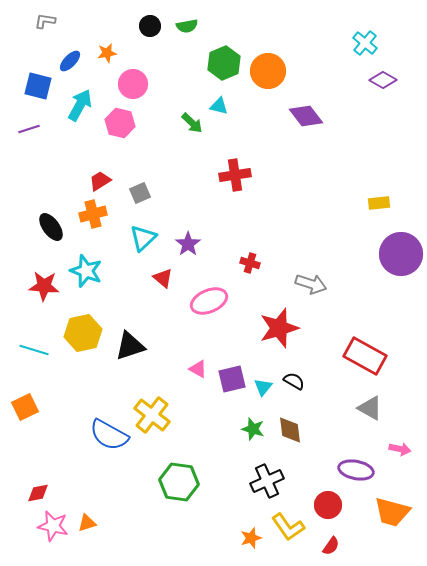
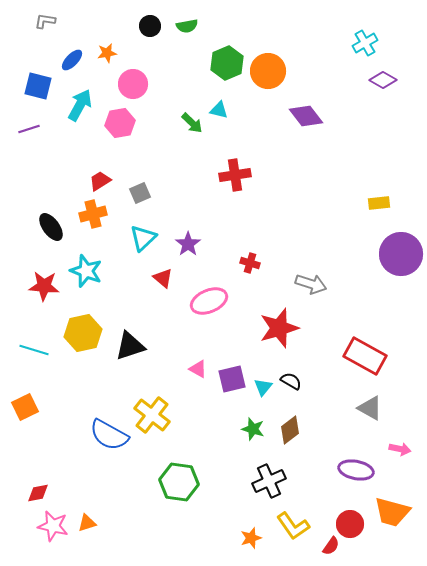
cyan cross at (365, 43): rotated 20 degrees clockwise
blue ellipse at (70, 61): moved 2 px right, 1 px up
green hexagon at (224, 63): moved 3 px right
cyan triangle at (219, 106): moved 4 px down
pink hexagon at (120, 123): rotated 24 degrees counterclockwise
black semicircle at (294, 381): moved 3 px left
brown diamond at (290, 430): rotated 60 degrees clockwise
black cross at (267, 481): moved 2 px right
red circle at (328, 505): moved 22 px right, 19 px down
yellow L-shape at (288, 527): moved 5 px right, 1 px up
